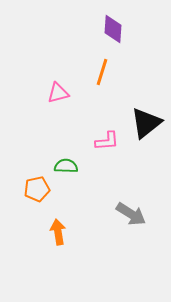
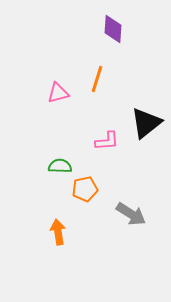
orange line: moved 5 px left, 7 px down
green semicircle: moved 6 px left
orange pentagon: moved 48 px right
